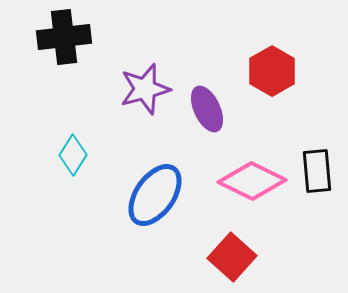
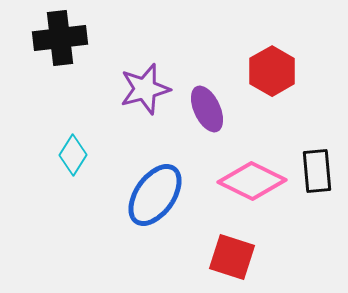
black cross: moved 4 px left, 1 px down
red square: rotated 24 degrees counterclockwise
